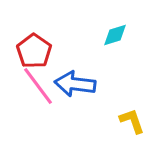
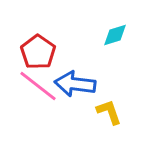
red pentagon: moved 4 px right, 1 px down
pink line: rotated 15 degrees counterclockwise
yellow L-shape: moved 23 px left, 9 px up
